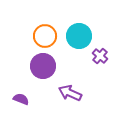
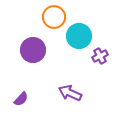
orange circle: moved 9 px right, 19 px up
purple cross: rotated 21 degrees clockwise
purple circle: moved 10 px left, 16 px up
purple semicircle: rotated 112 degrees clockwise
